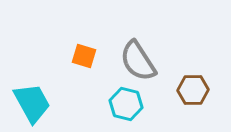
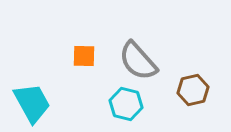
orange square: rotated 15 degrees counterclockwise
gray semicircle: rotated 9 degrees counterclockwise
brown hexagon: rotated 12 degrees counterclockwise
